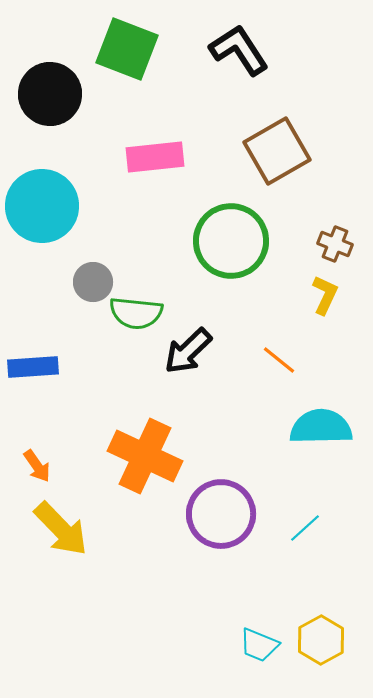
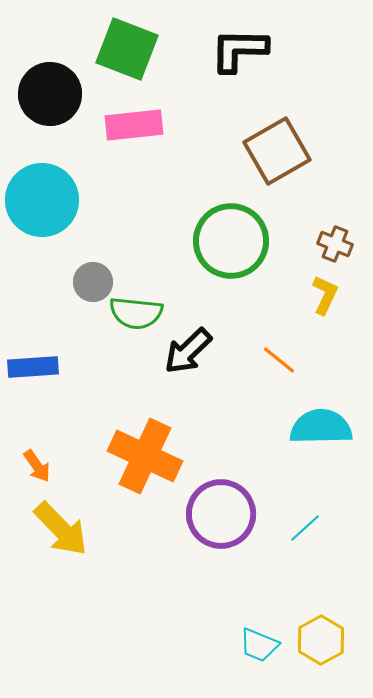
black L-shape: rotated 56 degrees counterclockwise
pink rectangle: moved 21 px left, 32 px up
cyan circle: moved 6 px up
